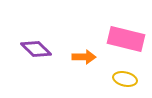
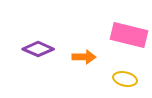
pink rectangle: moved 3 px right, 4 px up
purple diamond: moved 2 px right; rotated 20 degrees counterclockwise
